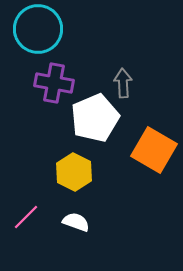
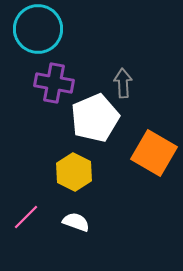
orange square: moved 3 px down
